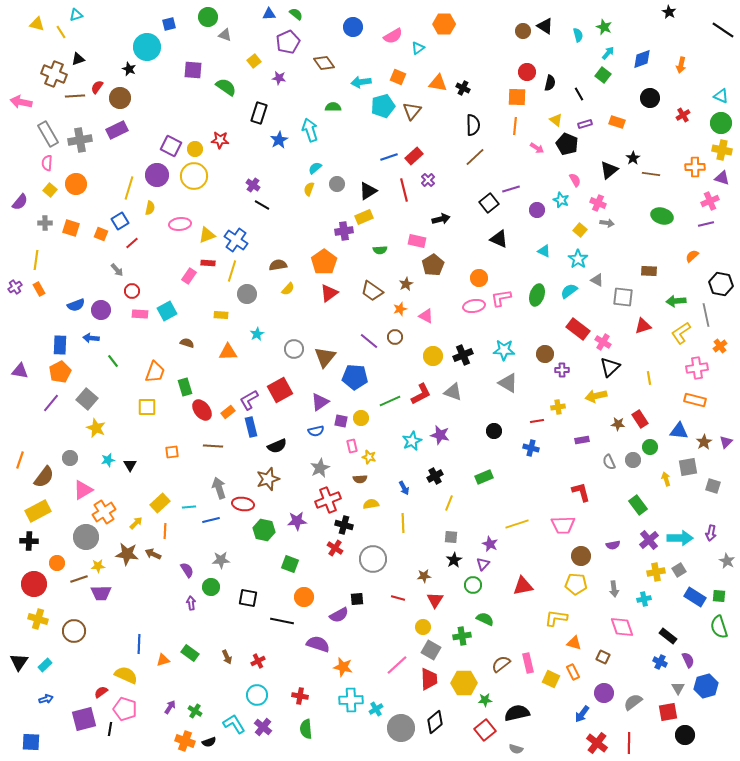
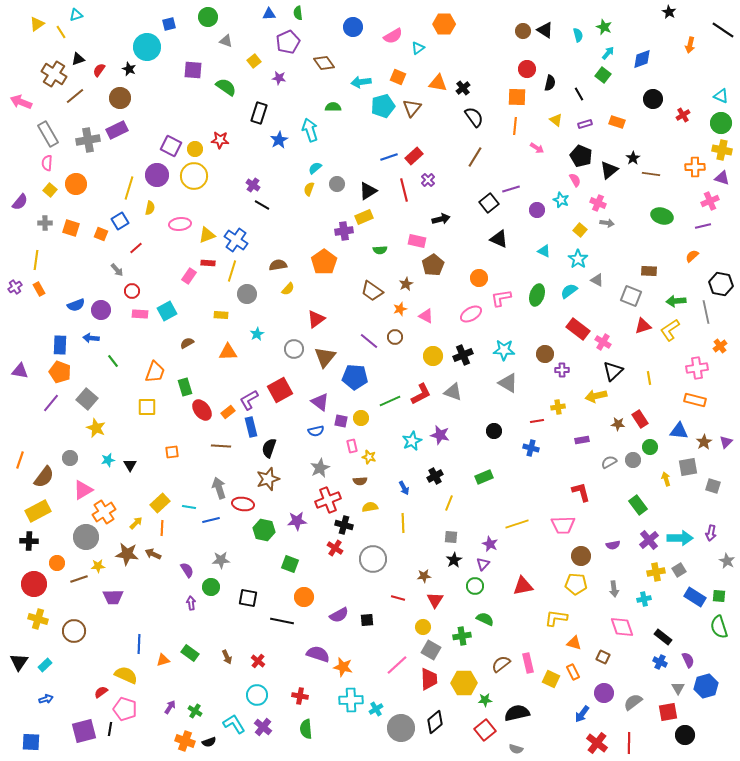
green semicircle at (296, 14): moved 2 px right, 1 px up; rotated 136 degrees counterclockwise
yellow triangle at (37, 24): rotated 49 degrees counterclockwise
black triangle at (545, 26): moved 4 px down
gray triangle at (225, 35): moved 1 px right, 6 px down
orange arrow at (681, 65): moved 9 px right, 20 px up
red circle at (527, 72): moved 3 px up
brown cross at (54, 74): rotated 10 degrees clockwise
red semicircle at (97, 87): moved 2 px right, 17 px up
black cross at (463, 88): rotated 24 degrees clockwise
brown line at (75, 96): rotated 36 degrees counterclockwise
black circle at (650, 98): moved 3 px right, 1 px down
pink arrow at (21, 102): rotated 10 degrees clockwise
brown triangle at (412, 111): moved 3 px up
black semicircle at (473, 125): moved 1 px right, 8 px up; rotated 35 degrees counterclockwise
gray cross at (80, 140): moved 8 px right
black pentagon at (567, 144): moved 14 px right, 12 px down
brown line at (475, 157): rotated 15 degrees counterclockwise
purple line at (706, 224): moved 3 px left, 2 px down
red line at (132, 243): moved 4 px right, 5 px down
red triangle at (329, 293): moved 13 px left, 26 px down
gray square at (623, 297): moved 8 px right, 1 px up; rotated 15 degrees clockwise
pink ellipse at (474, 306): moved 3 px left, 8 px down; rotated 20 degrees counterclockwise
gray line at (706, 315): moved 3 px up
yellow L-shape at (681, 333): moved 11 px left, 3 px up
brown semicircle at (187, 343): rotated 48 degrees counterclockwise
black triangle at (610, 367): moved 3 px right, 4 px down
orange pentagon at (60, 372): rotated 25 degrees counterclockwise
purple triangle at (320, 402): rotated 48 degrees counterclockwise
brown line at (213, 446): moved 8 px right
black semicircle at (277, 446): moved 8 px left, 2 px down; rotated 132 degrees clockwise
gray semicircle at (609, 462): rotated 84 degrees clockwise
brown semicircle at (360, 479): moved 2 px down
yellow semicircle at (371, 504): moved 1 px left, 3 px down
cyan line at (189, 507): rotated 16 degrees clockwise
orange line at (165, 531): moved 3 px left, 3 px up
green circle at (473, 585): moved 2 px right, 1 px down
purple trapezoid at (101, 593): moved 12 px right, 4 px down
black square at (357, 599): moved 10 px right, 21 px down
black rectangle at (668, 636): moved 5 px left, 1 px down
purple semicircle at (318, 644): moved 10 px down
red cross at (258, 661): rotated 24 degrees counterclockwise
purple square at (84, 719): moved 12 px down
